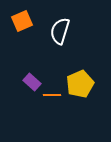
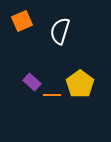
yellow pentagon: rotated 12 degrees counterclockwise
